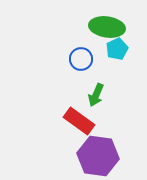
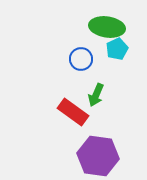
red rectangle: moved 6 px left, 9 px up
